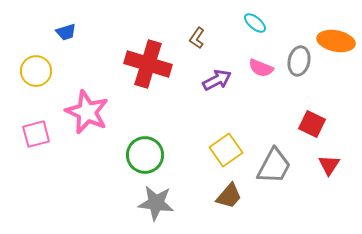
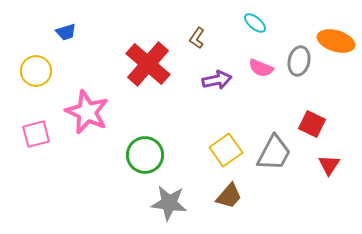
orange ellipse: rotated 6 degrees clockwise
red cross: rotated 24 degrees clockwise
purple arrow: rotated 16 degrees clockwise
gray trapezoid: moved 13 px up
gray star: moved 13 px right
